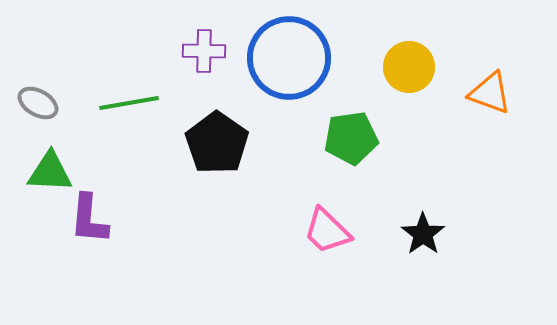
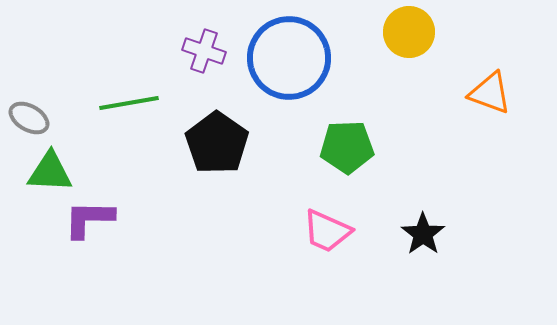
purple cross: rotated 18 degrees clockwise
yellow circle: moved 35 px up
gray ellipse: moved 9 px left, 15 px down
green pentagon: moved 4 px left, 9 px down; rotated 6 degrees clockwise
purple L-shape: rotated 86 degrees clockwise
pink trapezoid: rotated 20 degrees counterclockwise
